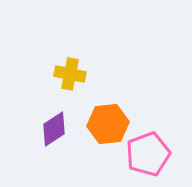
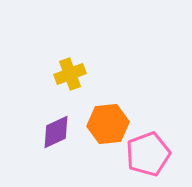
yellow cross: rotated 32 degrees counterclockwise
purple diamond: moved 2 px right, 3 px down; rotated 9 degrees clockwise
